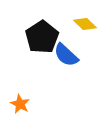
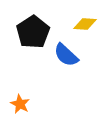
yellow diamond: rotated 40 degrees counterclockwise
black pentagon: moved 9 px left, 5 px up
